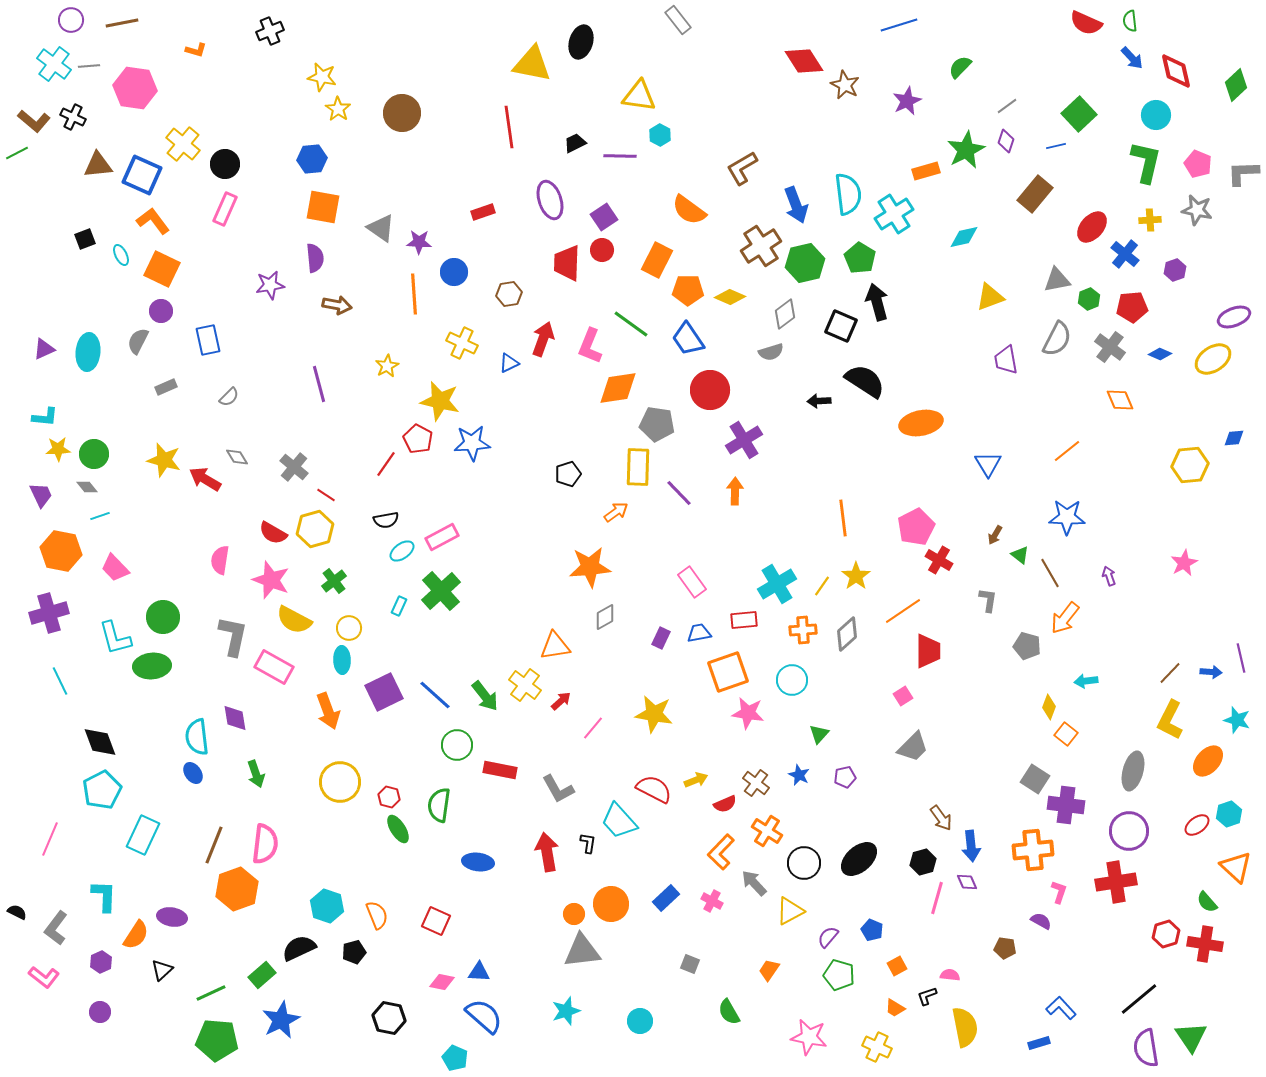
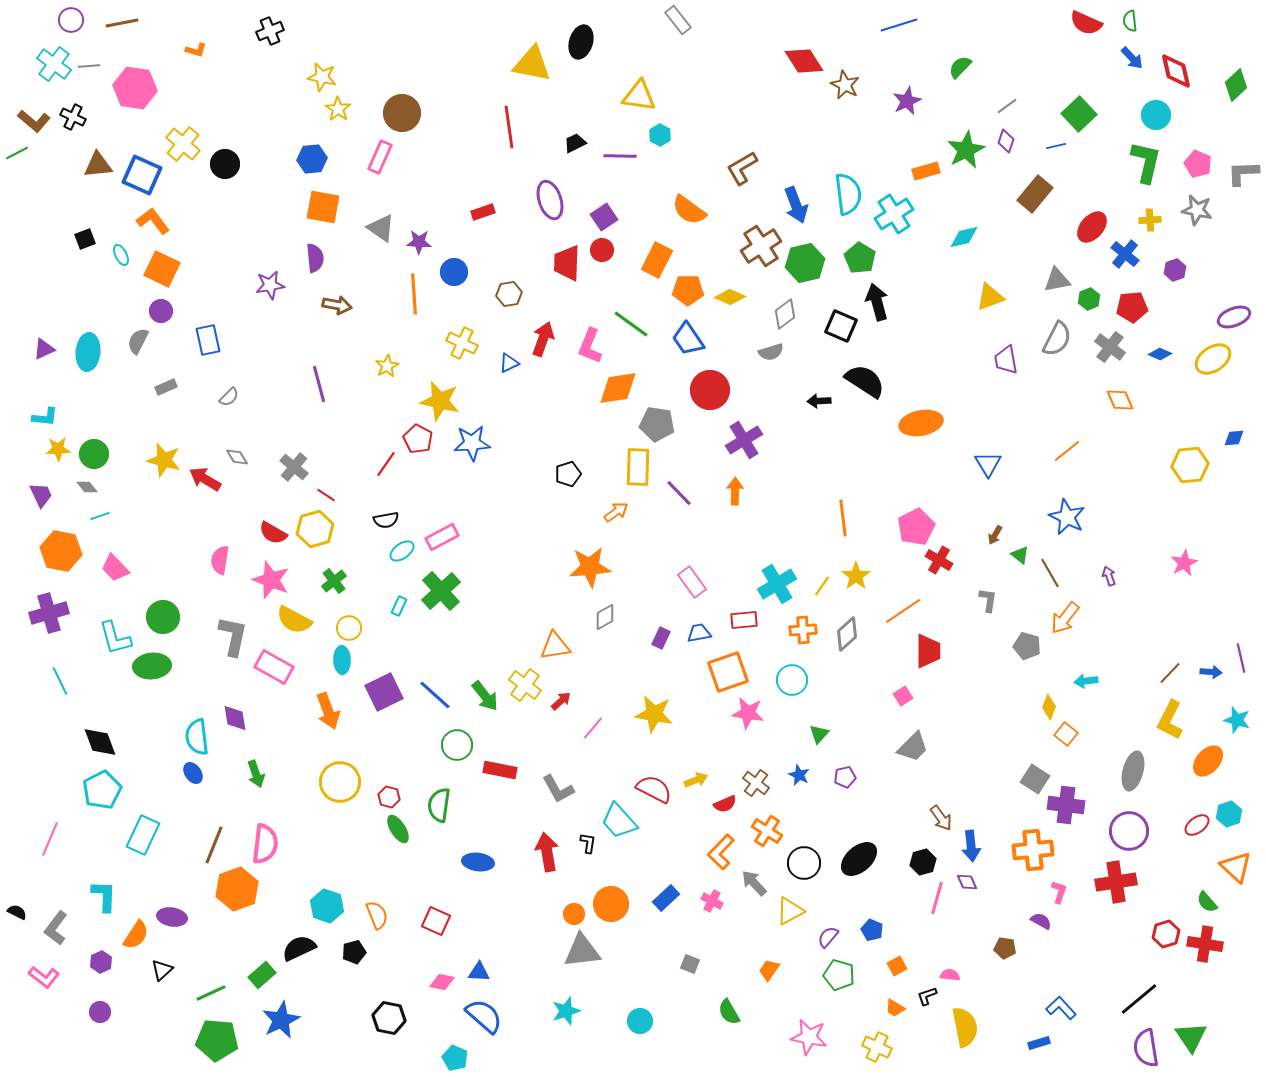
pink rectangle at (225, 209): moved 155 px right, 52 px up
blue star at (1067, 517): rotated 24 degrees clockwise
